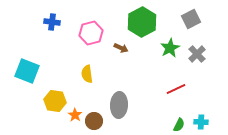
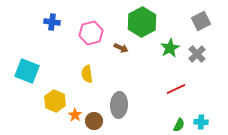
gray square: moved 10 px right, 2 px down
yellow hexagon: rotated 15 degrees clockwise
